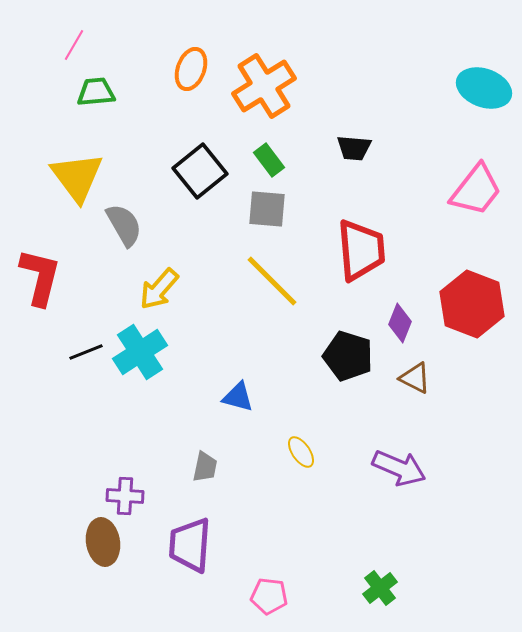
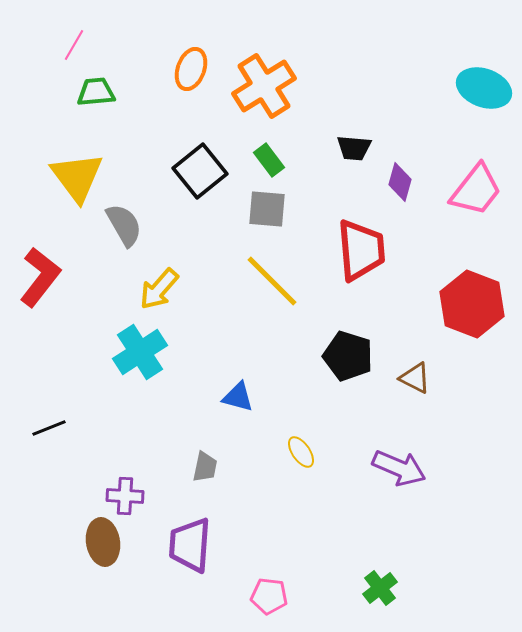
red L-shape: rotated 24 degrees clockwise
purple diamond: moved 141 px up; rotated 6 degrees counterclockwise
black line: moved 37 px left, 76 px down
